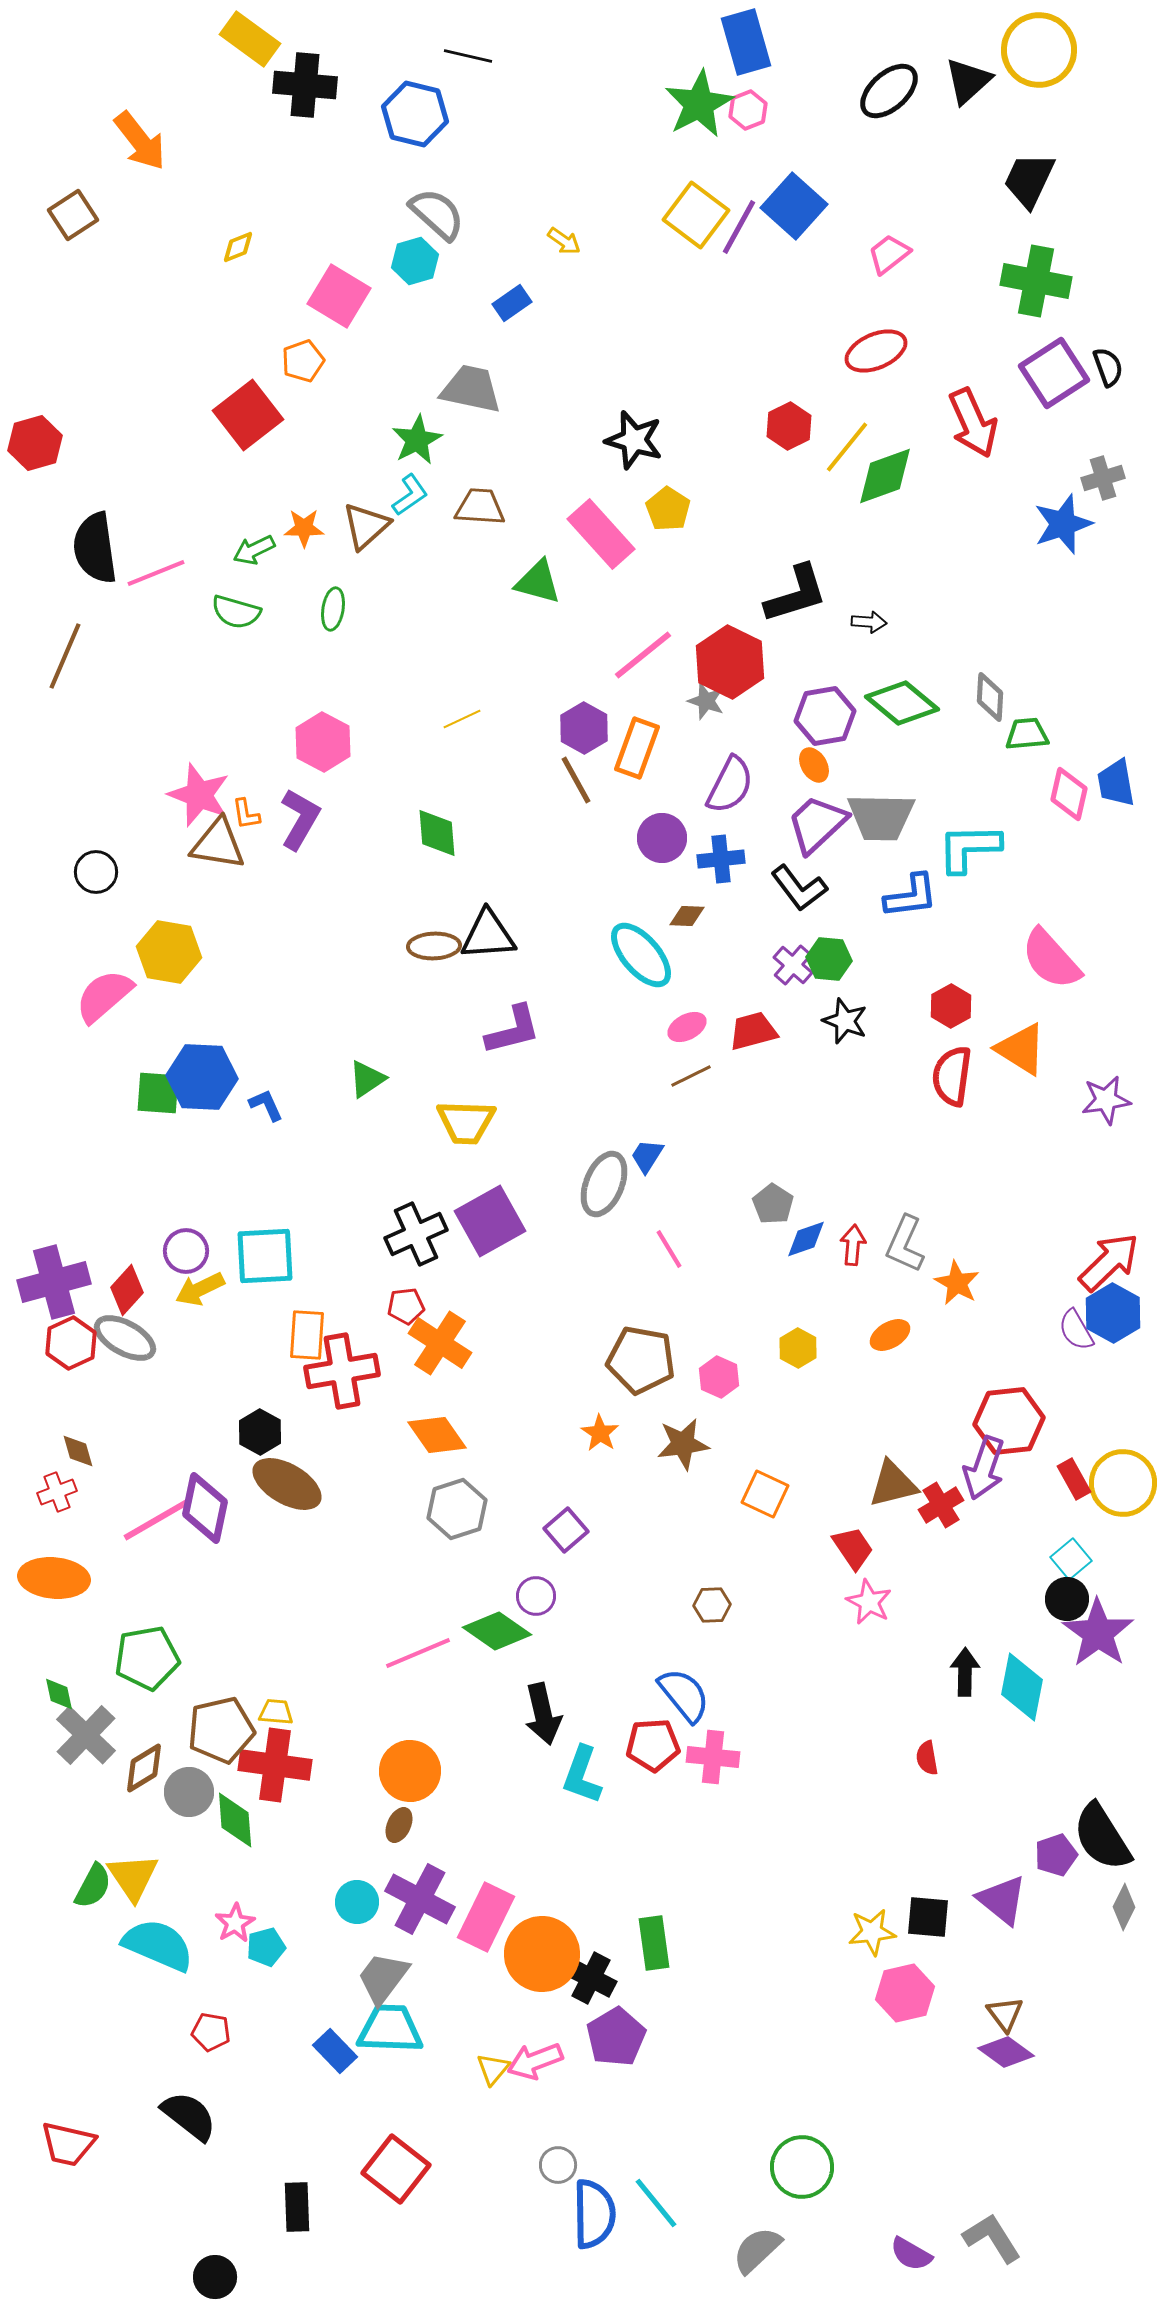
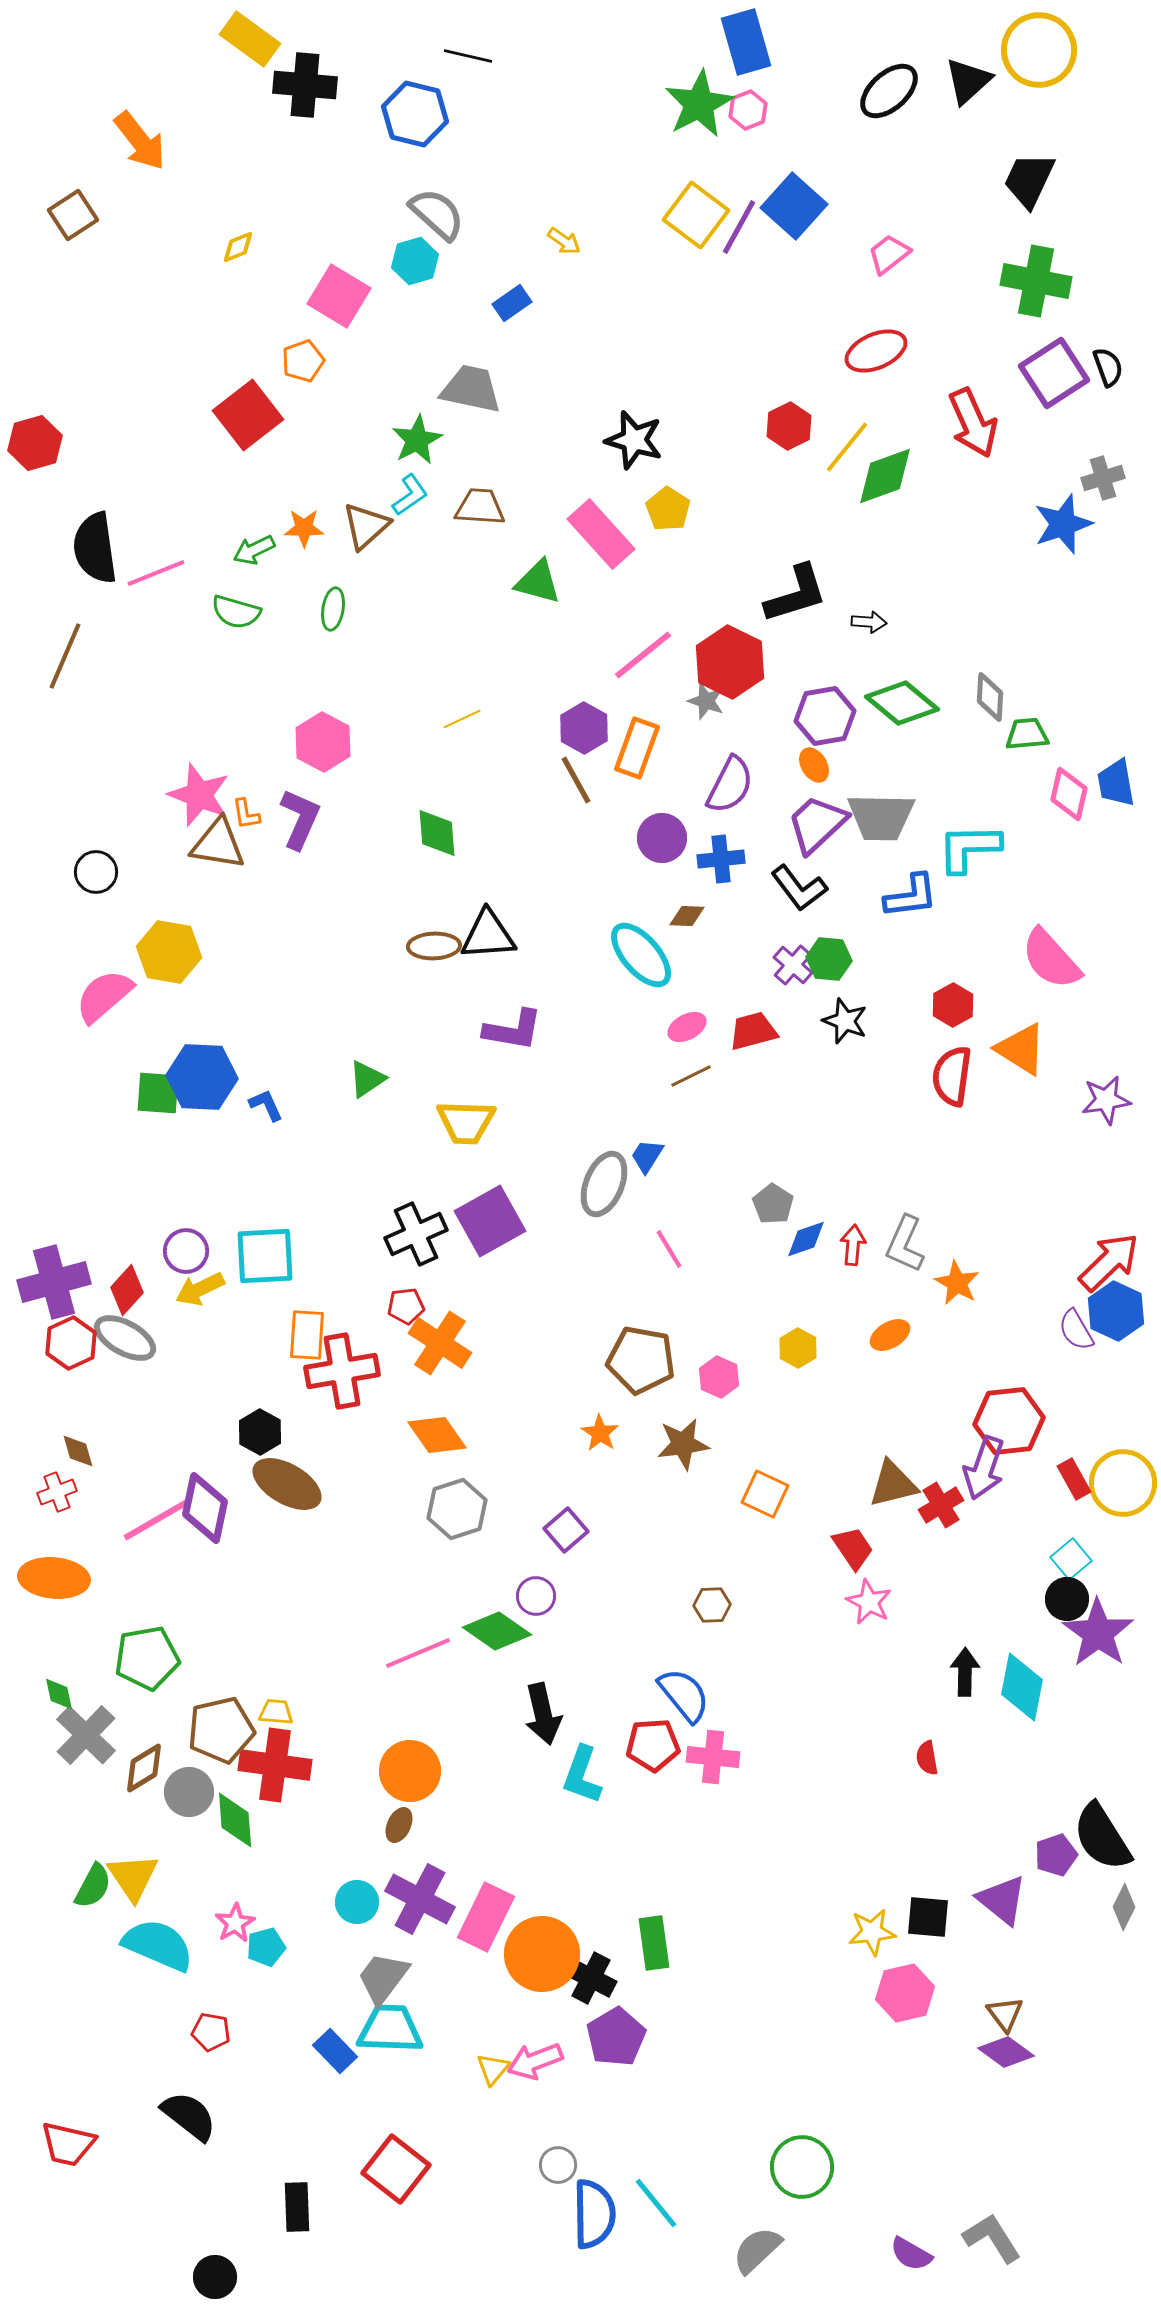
purple L-shape at (300, 819): rotated 6 degrees counterclockwise
red hexagon at (951, 1006): moved 2 px right, 1 px up
purple L-shape at (513, 1030): rotated 24 degrees clockwise
blue hexagon at (1113, 1313): moved 3 px right, 2 px up; rotated 4 degrees counterclockwise
